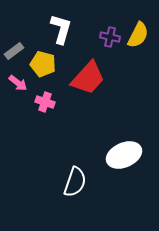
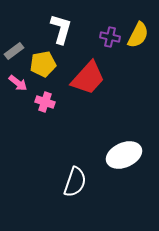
yellow pentagon: rotated 25 degrees counterclockwise
